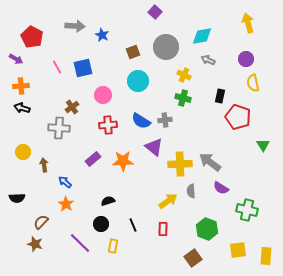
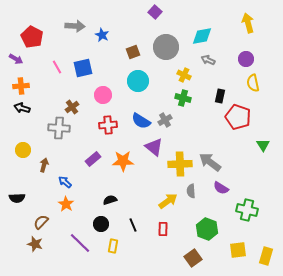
gray cross at (165, 120): rotated 24 degrees counterclockwise
yellow circle at (23, 152): moved 2 px up
brown arrow at (44, 165): rotated 24 degrees clockwise
black semicircle at (108, 201): moved 2 px right, 1 px up
yellow rectangle at (266, 256): rotated 12 degrees clockwise
